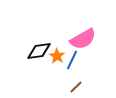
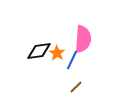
pink semicircle: rotated 56 degrees counterclockwise
orange star: moved 3 px up
